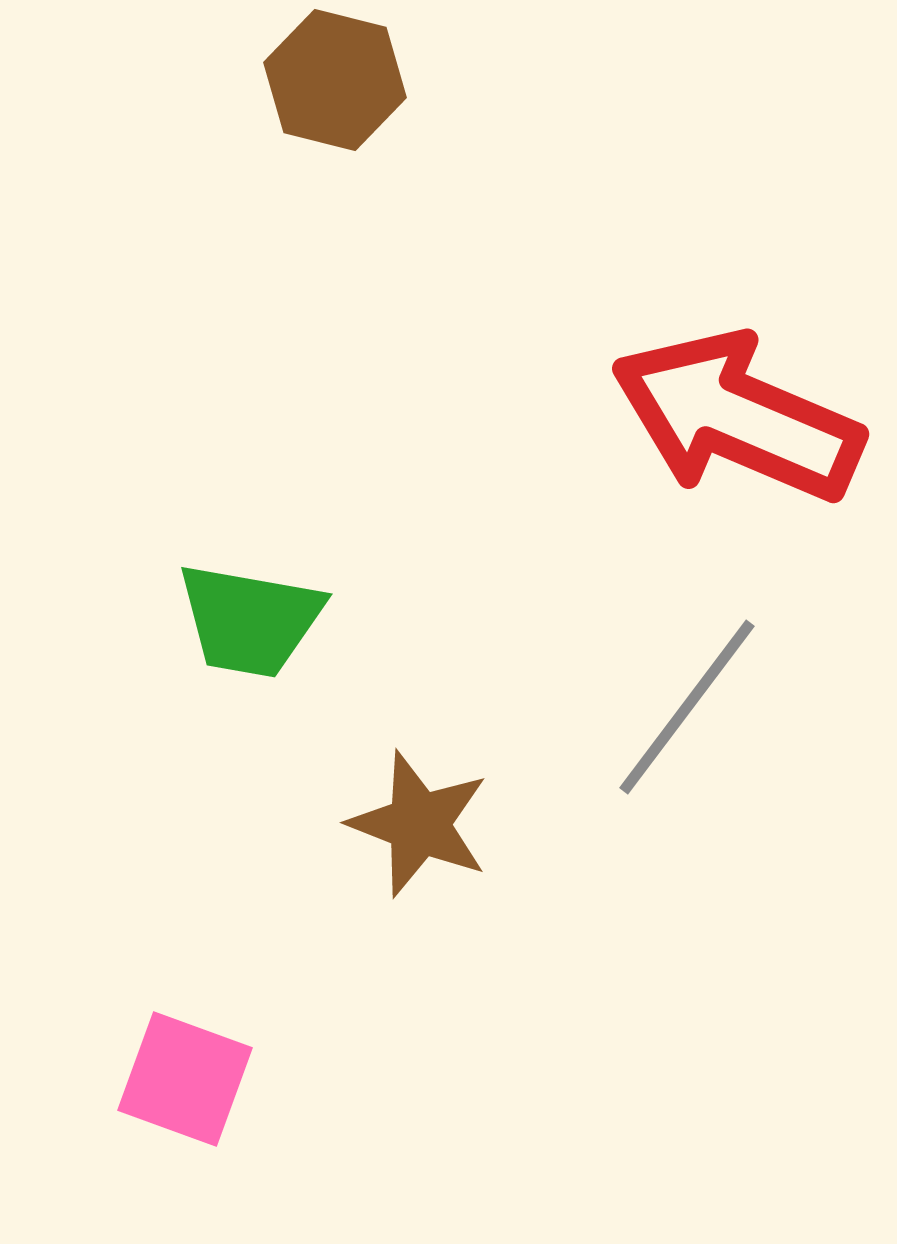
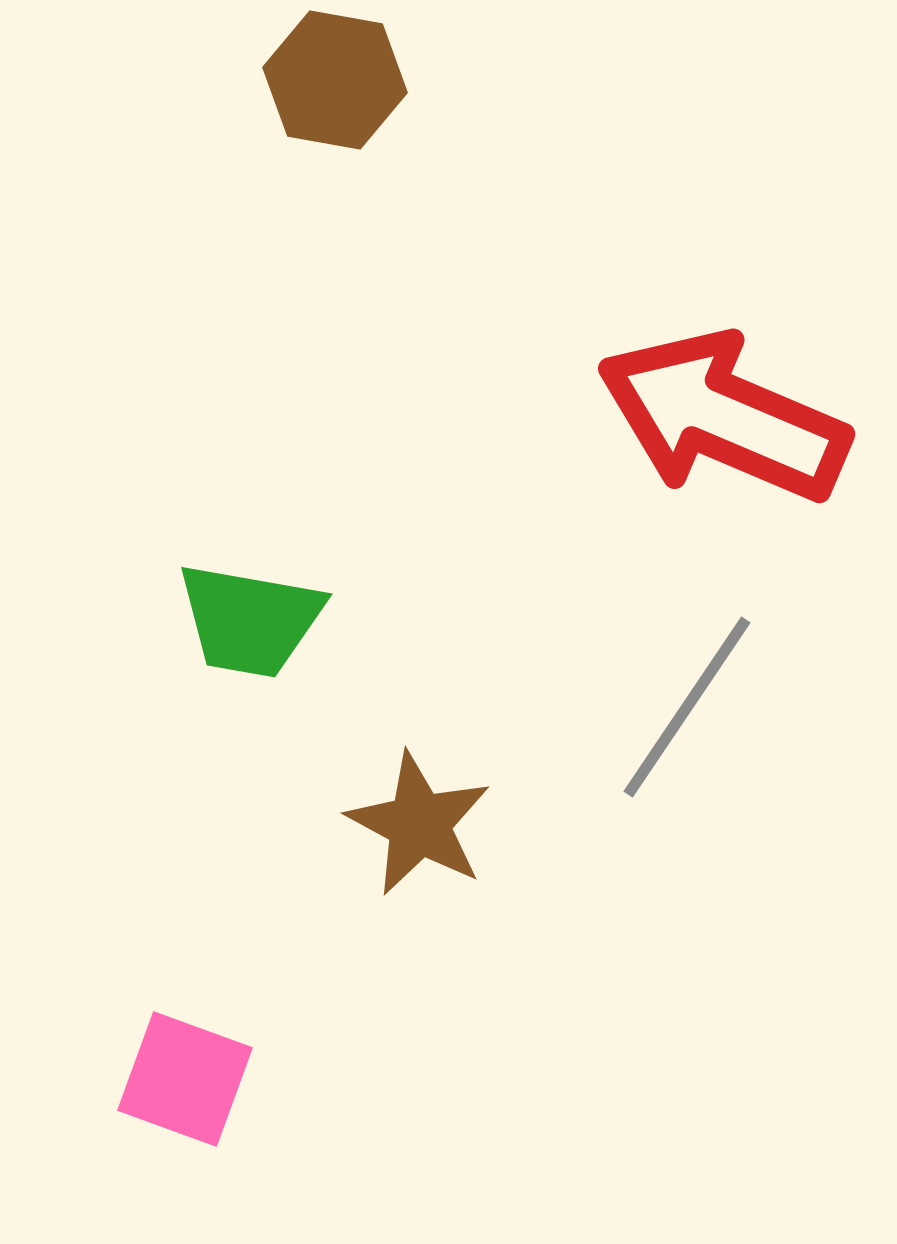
brown hexagon: rotated 4 degrees counterclockwise
red arrow: moved 14 px left
gray line: rotated 3 degrees counterclockwise
brown star: rotated 7 degrees clockwise
